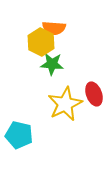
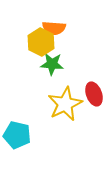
cyan pentagon: moved 2 px left
